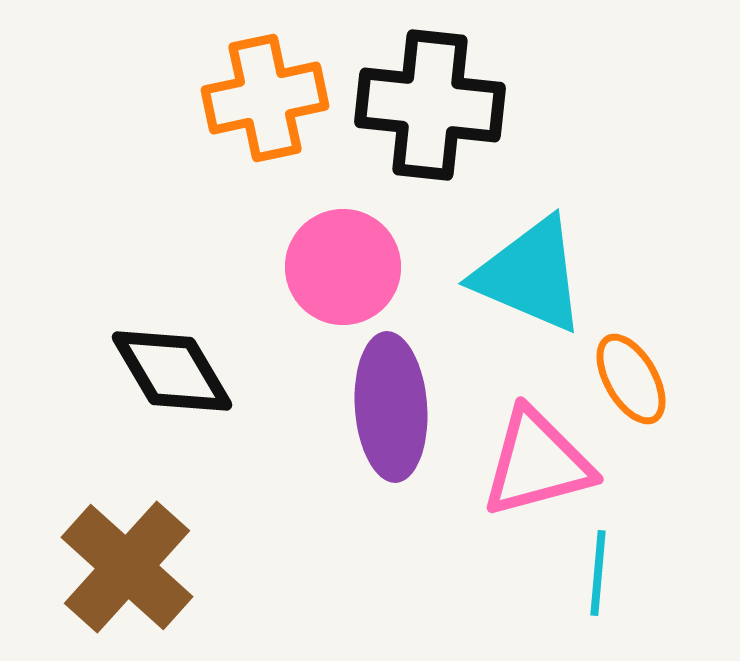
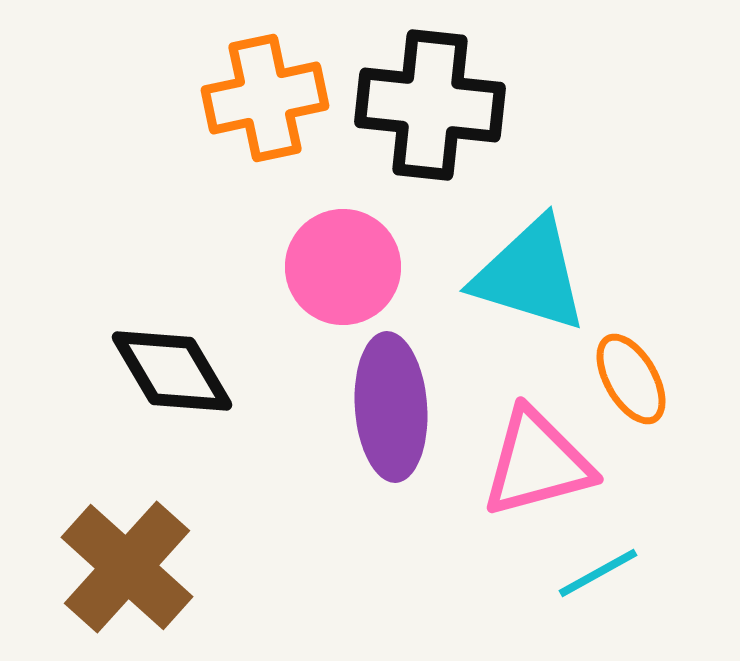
cyan triangle: rotated 6 degrees counterclockwise
cyan line: rotated 56 degrees clockwise
